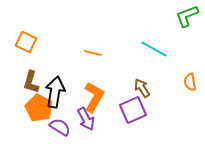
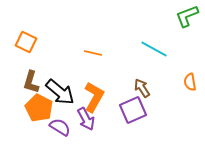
black arrow: moved 5 px right; rotated 120 degrees clockwise
